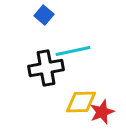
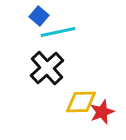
blue square: moved 5 px left, 1 px down
cyan line: moved 15 px left, 19 px up
black cross: moved 1 px right; rotated 32 degrees counterclockwise
